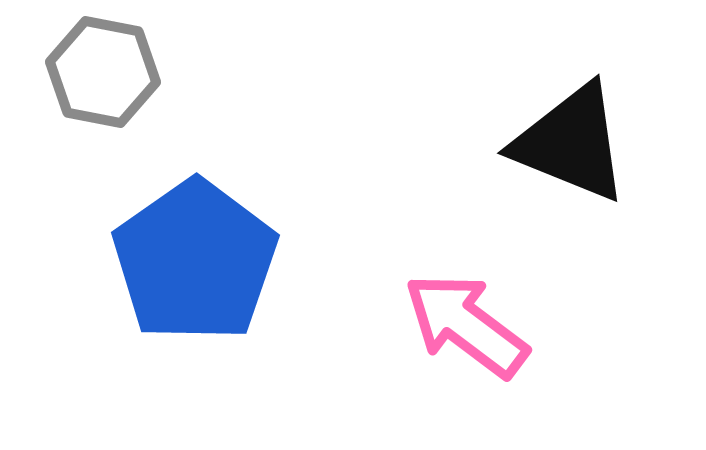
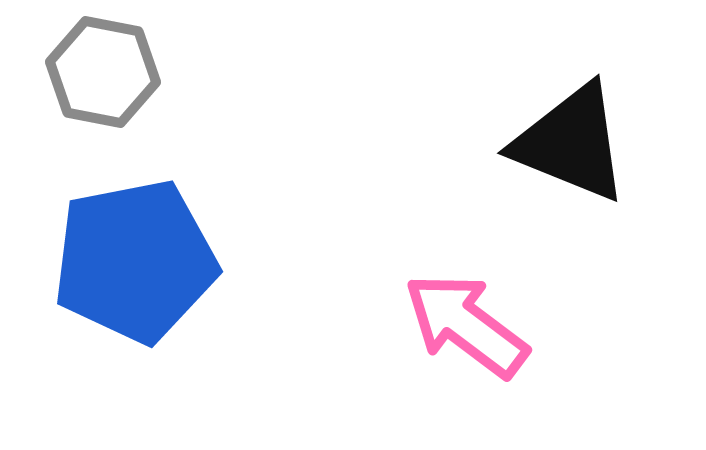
blue pentagon: moved 60 px left; rotated 24 degrees clockwise
